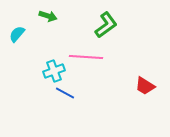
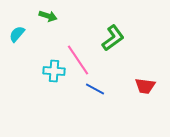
green L-shape: moved 7 px right, 13 px down
pink line: moved 8 px left, 3 px down; rotated 52 degrees clockwise
cyan cross: rotated 25 degrees clockwise
red trapezoid: rotated 25 degrees counterclockwise
blue line: moved 30 px right, 4 px up
